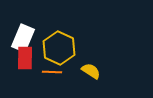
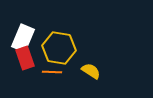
yellow hexagon: rotated 16 degrees counterclockwise
red rectangle: rotated 20 degrees counterclockwise
